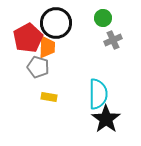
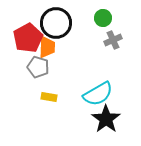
cyan semicircle: rotated 60 degrees clockwise
